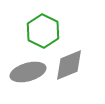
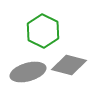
gray diamond: rotated 36 degrees clockwise
